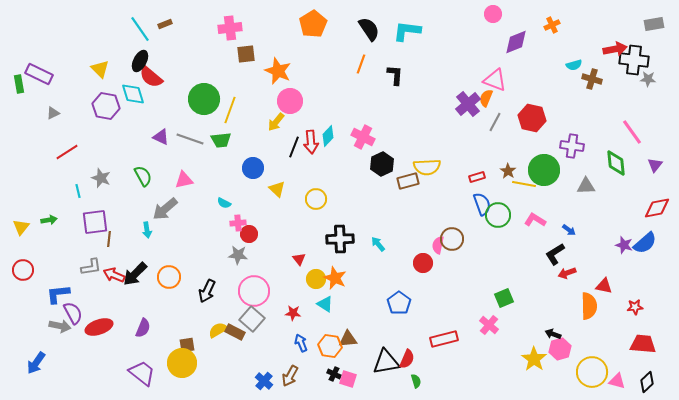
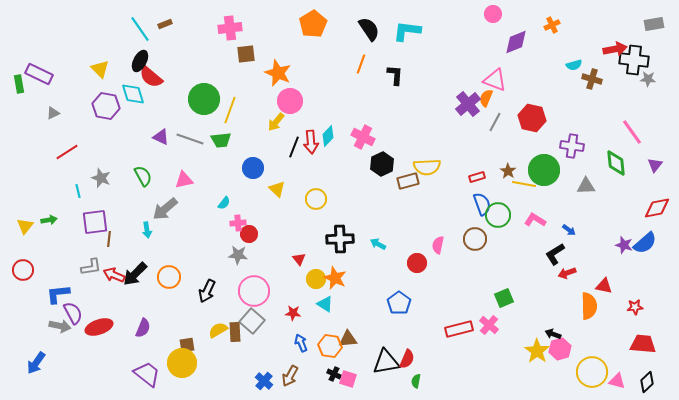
orange star at (278, 71): moved 2 px down
cyan semicircle at (224, 203): rotated 80 degrees counterclockwise
yellow triangle at (21, 227): moved 4 px right, 1 px up
brown circle at (452, 239): moved 23 px right
cyan arrow at (378, 244): rotated 21 degrees counterclockwise
red circle at (423, 263): moved 6 px left
gray square at (252, 319): moved 2 px down
brown rectangle at (235, 332): rotated 60 degrees clockwise
red rectangle at (444, 339): moved 15 px right, 10 px up
yellow star at (534, 359): moved 3 px right, 8 px up
purple trapezoid at (142, 373): moved 5 px right, 1 px down
green semicircle at (416, 381): rotated 152 degrees counterclockwise
